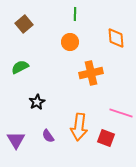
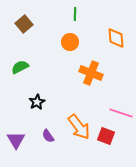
orange cross: rotated 35 degrees clockwise
orange arrow: rotated 44 degrees counterclockwise
red square: moved 2 px up
